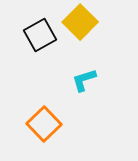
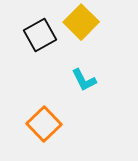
yellow square: moved 1 px right
cyan L-shape: rotated 100 degrees counterclockwise
